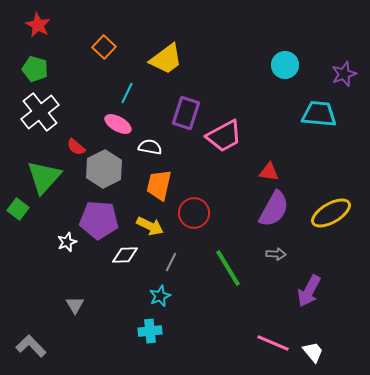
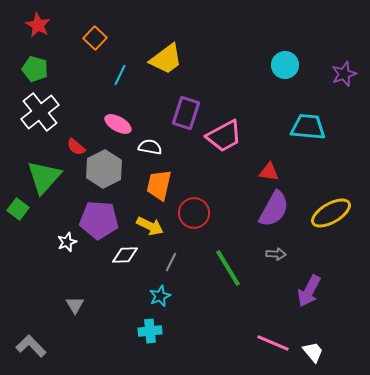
orange square: moved 9 px left, 9 px up
cyan line: moved 7 px left, 18 px up
cyan trapezoid: moved 11 px left, 13 px down
